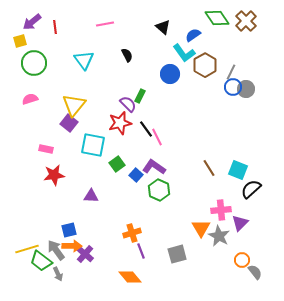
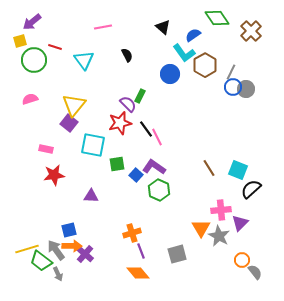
brown cross at (246, 21): moved 5 px right, 10 px down
pink line at (105, 24): moved 2 px left, 3 px down
red line at (55, 27): moved 20 px down; rotated 64 degrees counterclockwise
green circle at (34, 63): moved 3 px up
green square at (117, 164): rotated 28 degrees clockwise
orange diamond at (130, 277): moved 8 px right, 4 px up
